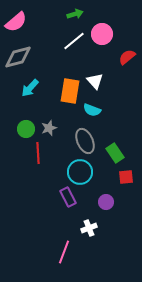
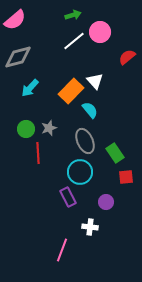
green arrow: moved 2 px left, 1 px down
pink semicircle: moved 1 px left, 2 px up
pink circle: moved 2 px left, 2 px up
orange rectangle: moved 1 px right; rotated 35 degrees clockwise
cyan semicircle: moved 2 px left; rotated 150 degrees counterclockwise
white cross: moved 1 px right, 1 px up; rotated 28 degrees clockwise
pink line: moved 2 px left, 2 px up
